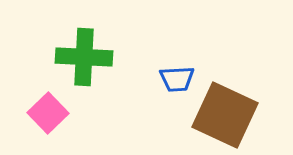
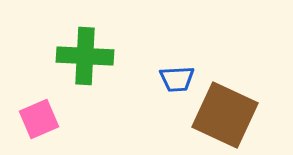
green cross: moved 1 px right, 1 px up
pink square: moved 9 px left, 6 px down; rotated 21 degrees clockwise
